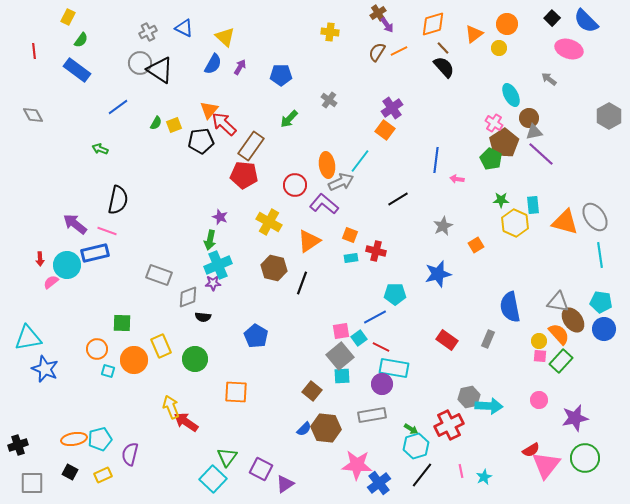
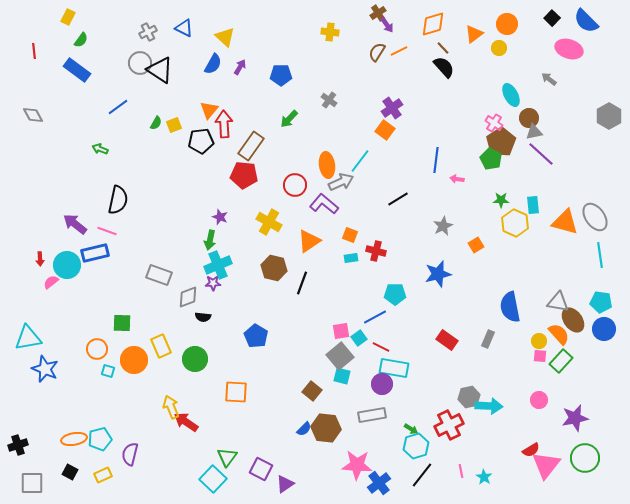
red arrow at (224, 124): rotated 44 degrees clockwise
brown pentagon at (504, 143): moved 3 px left, 1 px up
cyan square at (342, 376): rotated 18 degrees clockwise
cyan star at (484, 477): rotated 14 degrees counterclockwise
